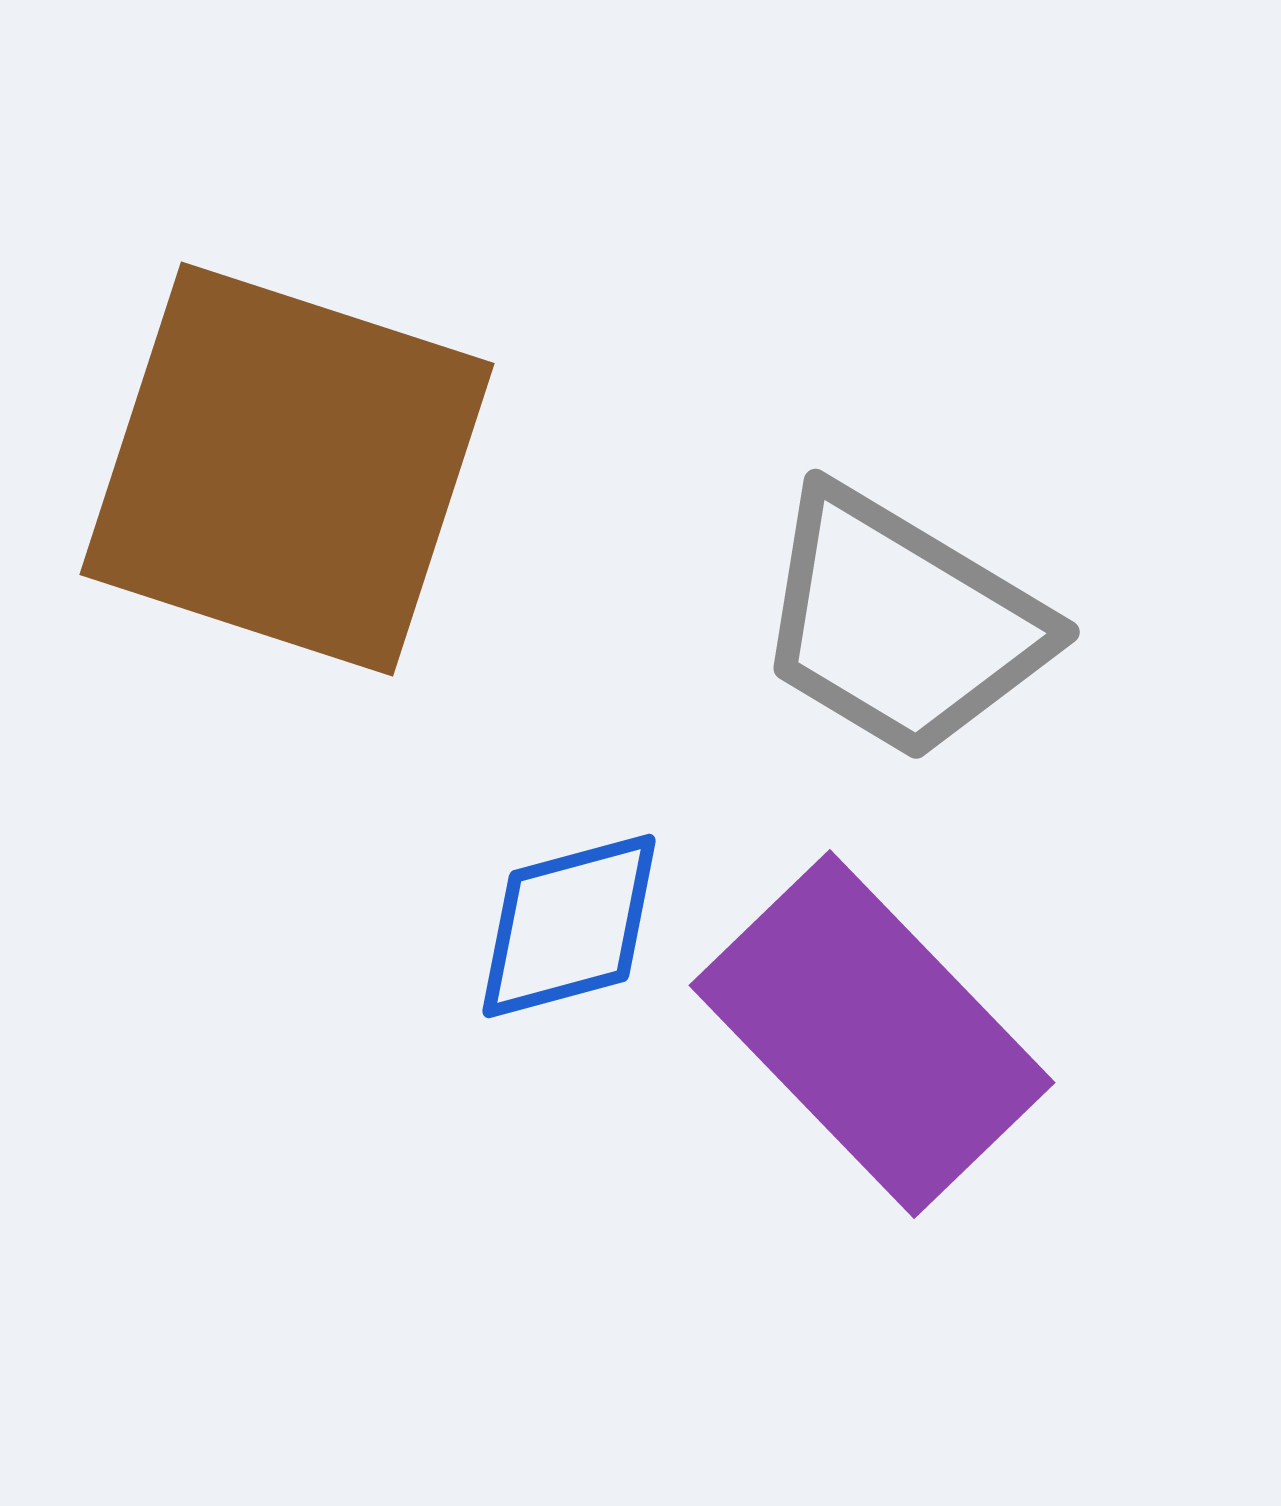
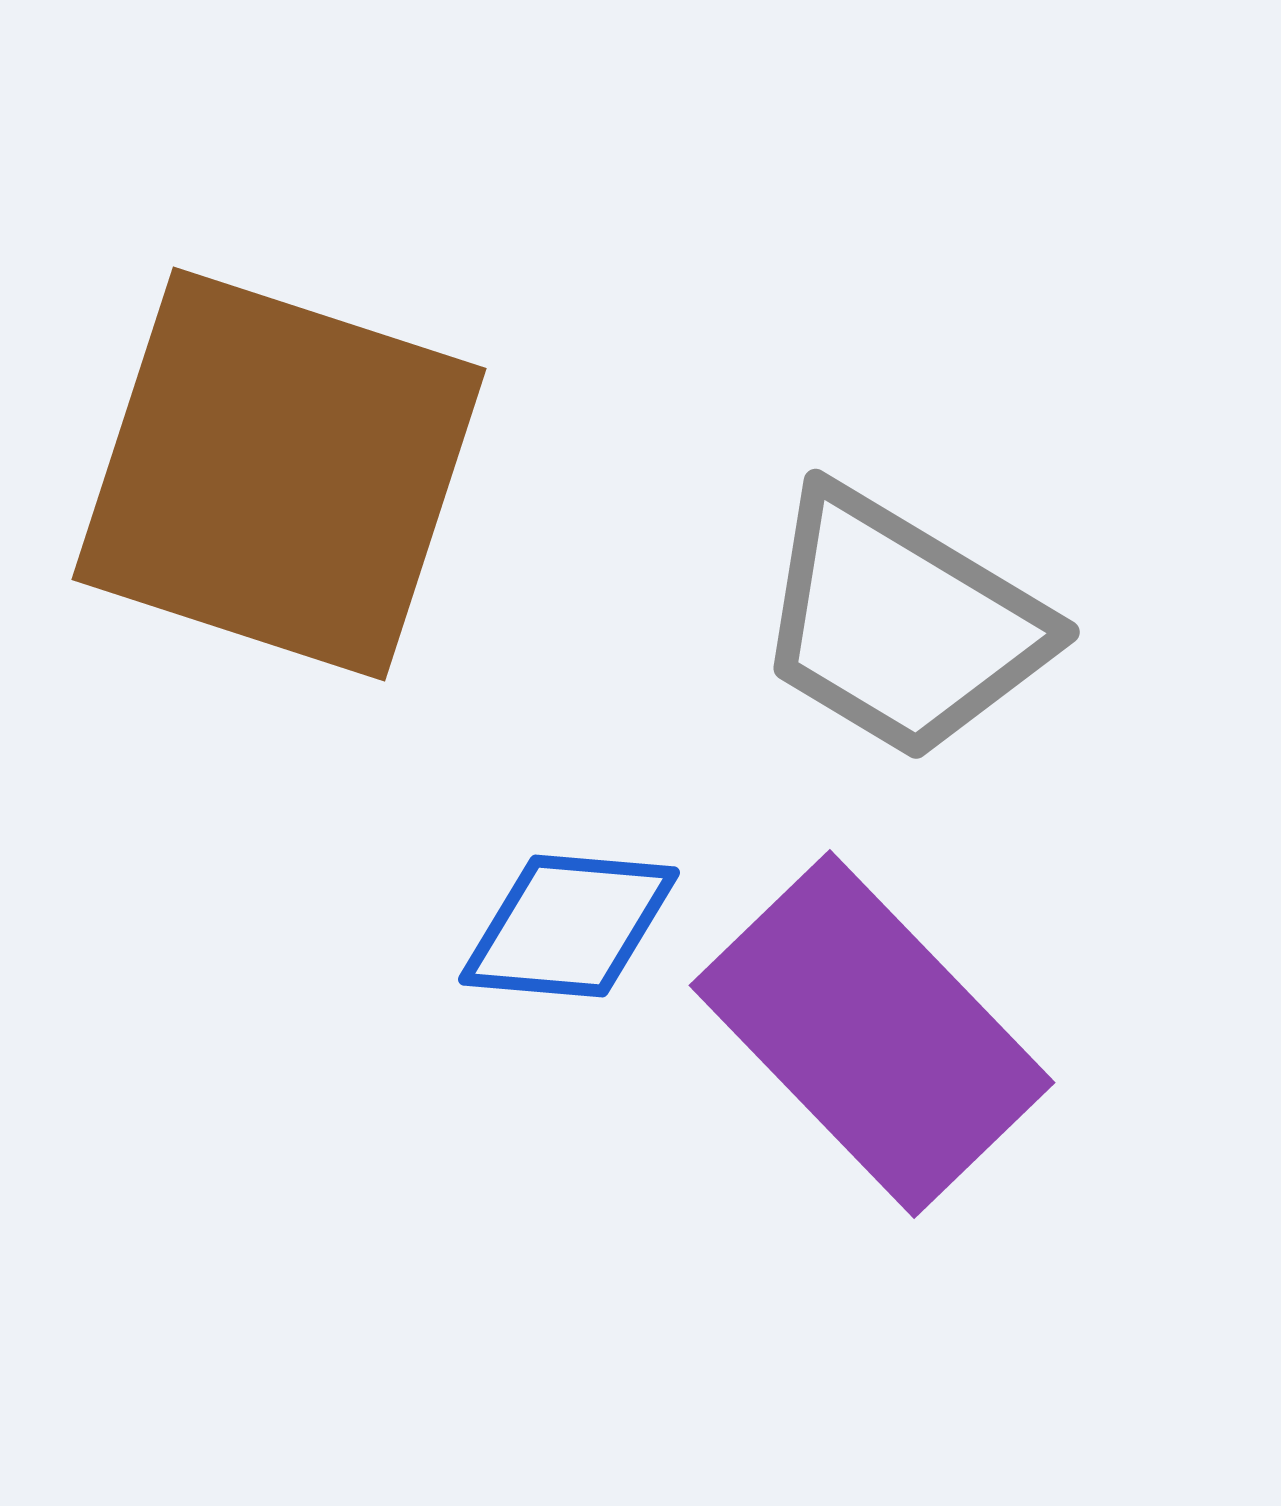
brown square: moved 8 px left, 5 px down
blue diamond: rotated 20 degrees clockwise
